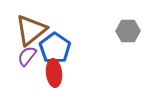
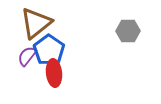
brown triangle: moved 5 px right, 7 px up
blue pentagon: moved 6 px left, 2 px down
